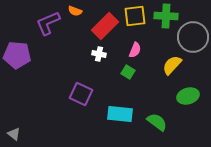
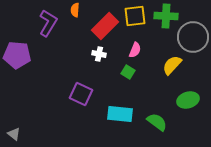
orange semicircle: moved 1 px up; rotated 72 degrees clockwise
purple L-shape: rotated 144 degrees clockwise
green ellipse: moved 4 px down
